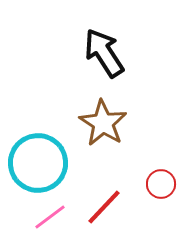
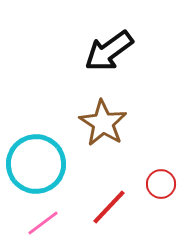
black arrow: moved 5 px right, 2 px up; rotated 93 degrees counterclockwise
cyan circle: moved 2 px left, 1 px down
red line: moved 5 px right
pink line: moved 7 px left, 6 px down
